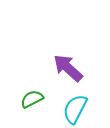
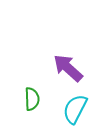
green semicircle: rotated 115 degrees clockwise
